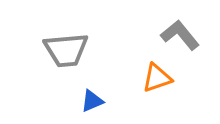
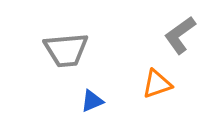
gray L-shape: rotated 87 degrees counterclockwise
orange triangle: moved 6 px down
